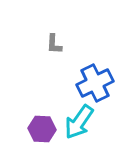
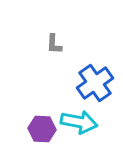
blue cross: rotated 9 degrees counterclockwise
cyan arrow: rotated 114 degrees counterclockwise
